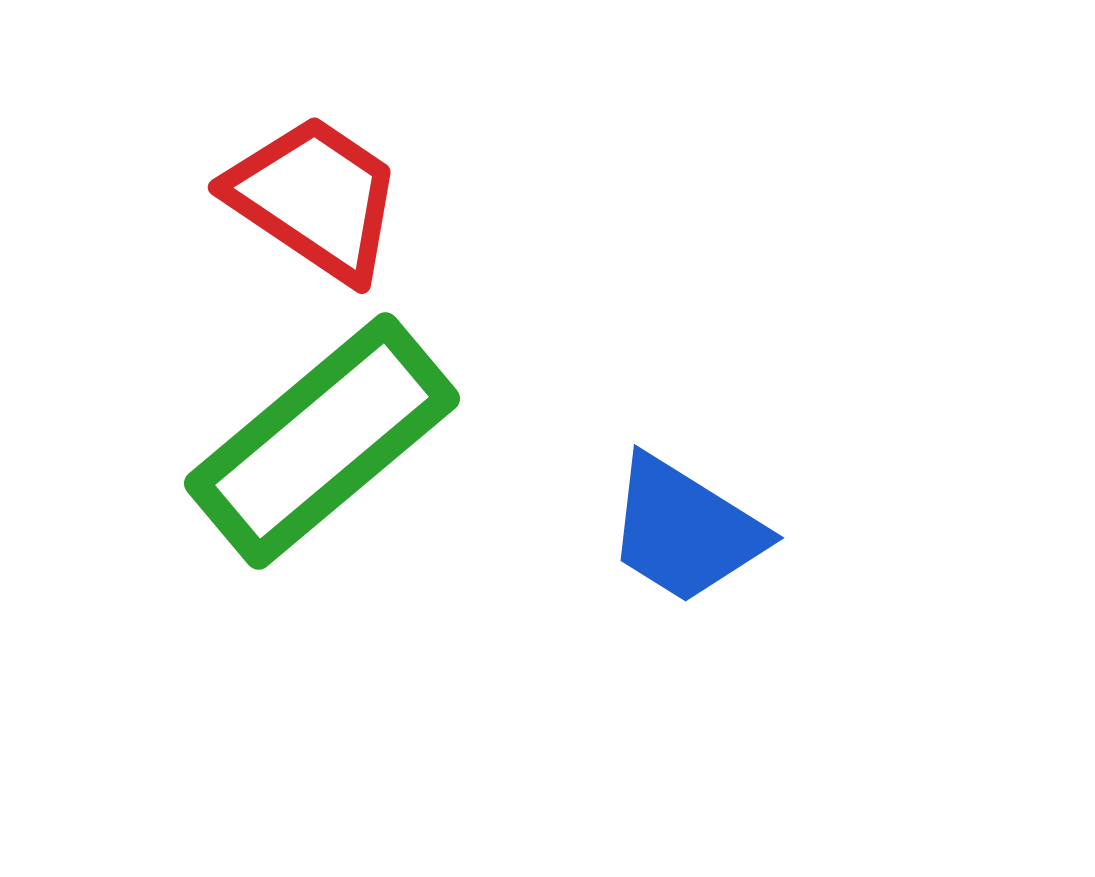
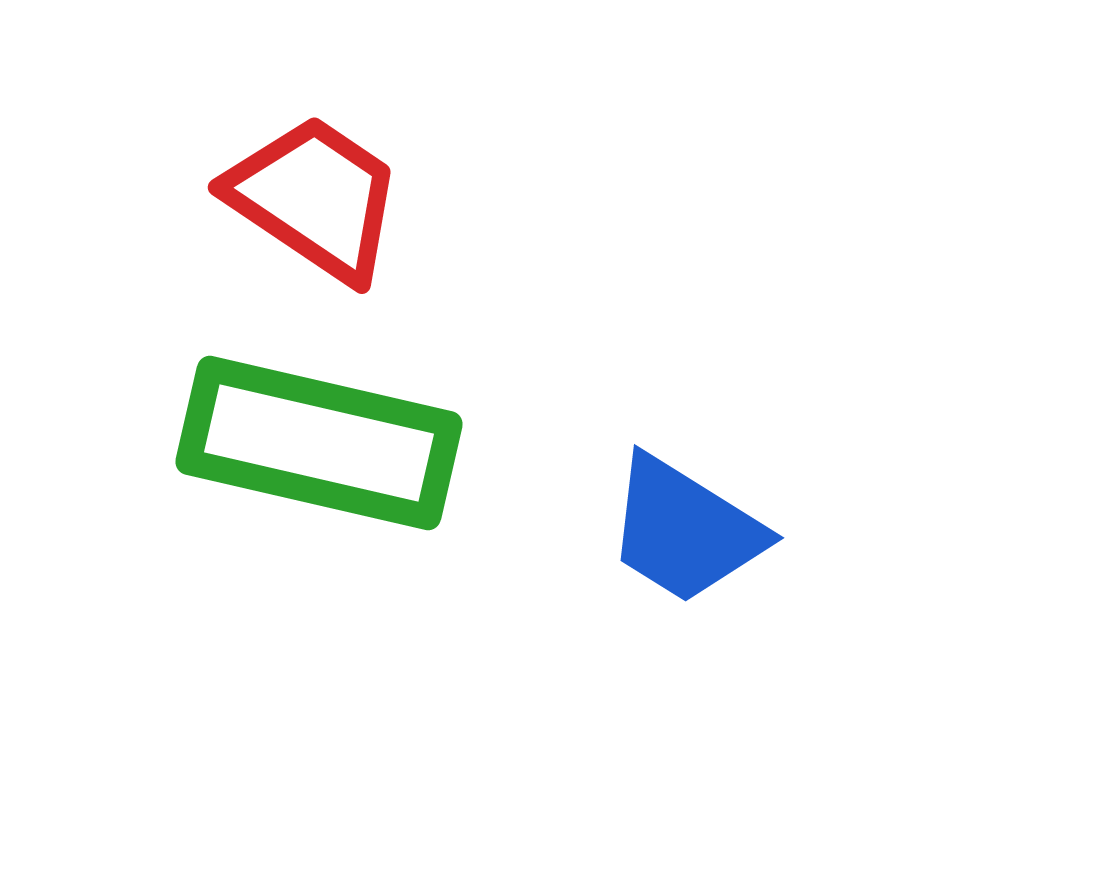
green rectangle: moved 3 px left, 2 px down; rotated 53 degrees clockwise
